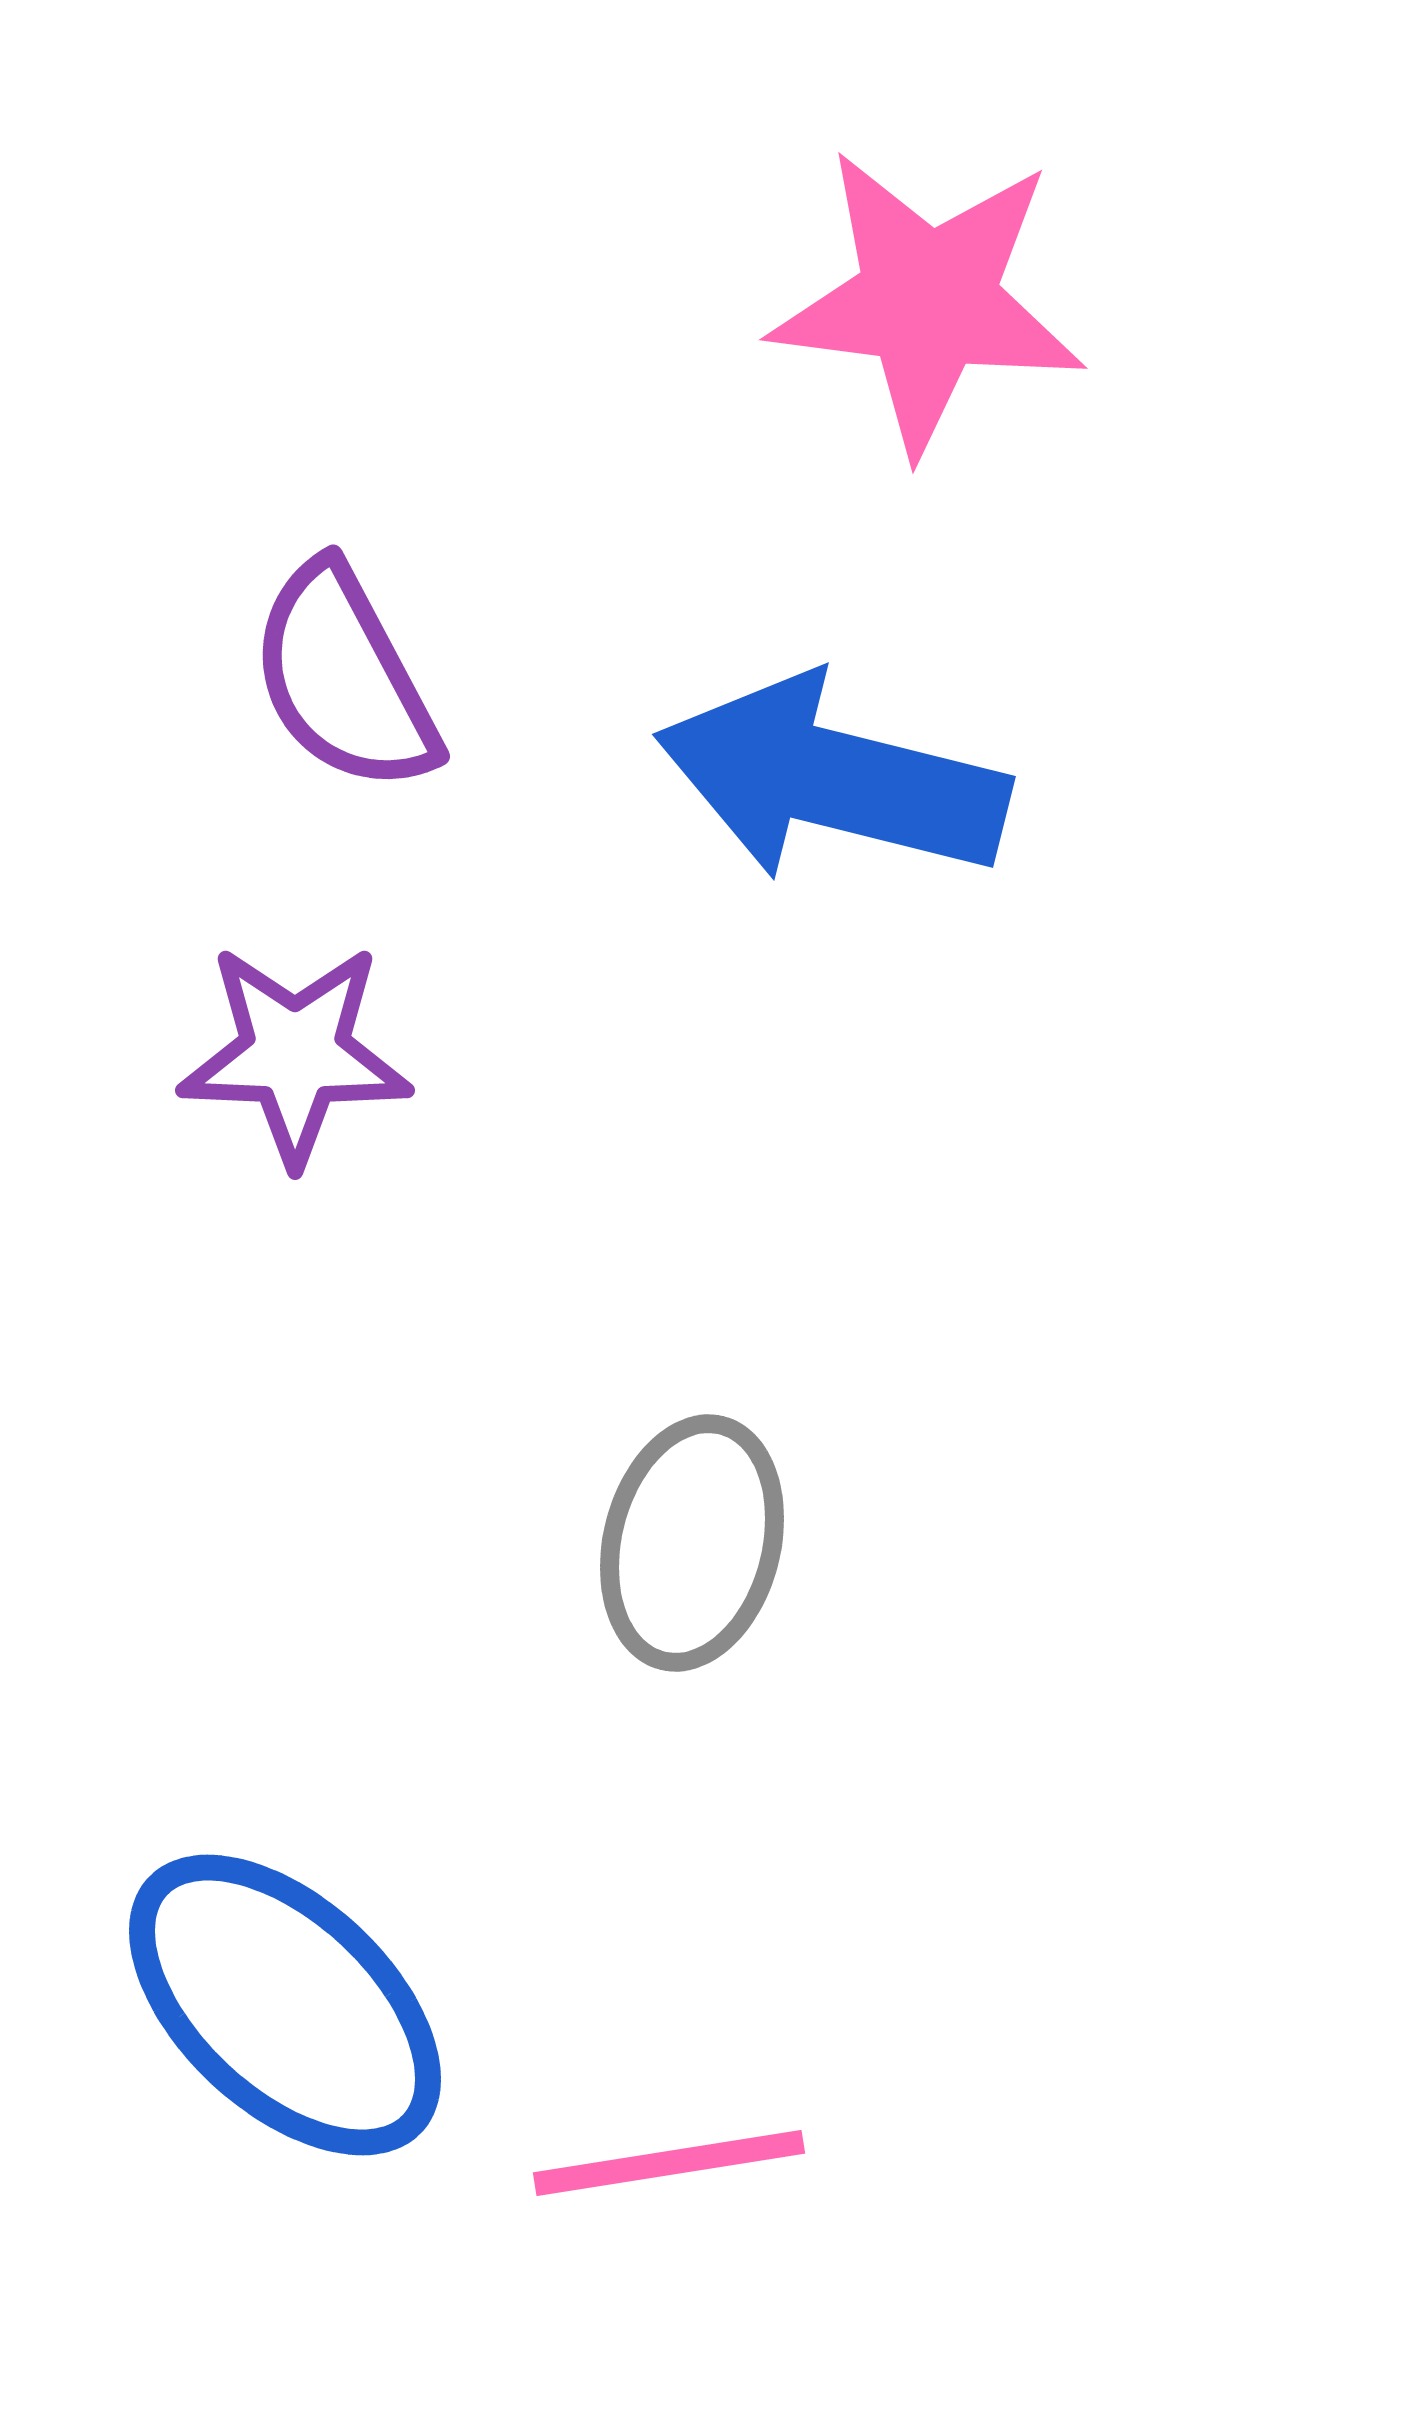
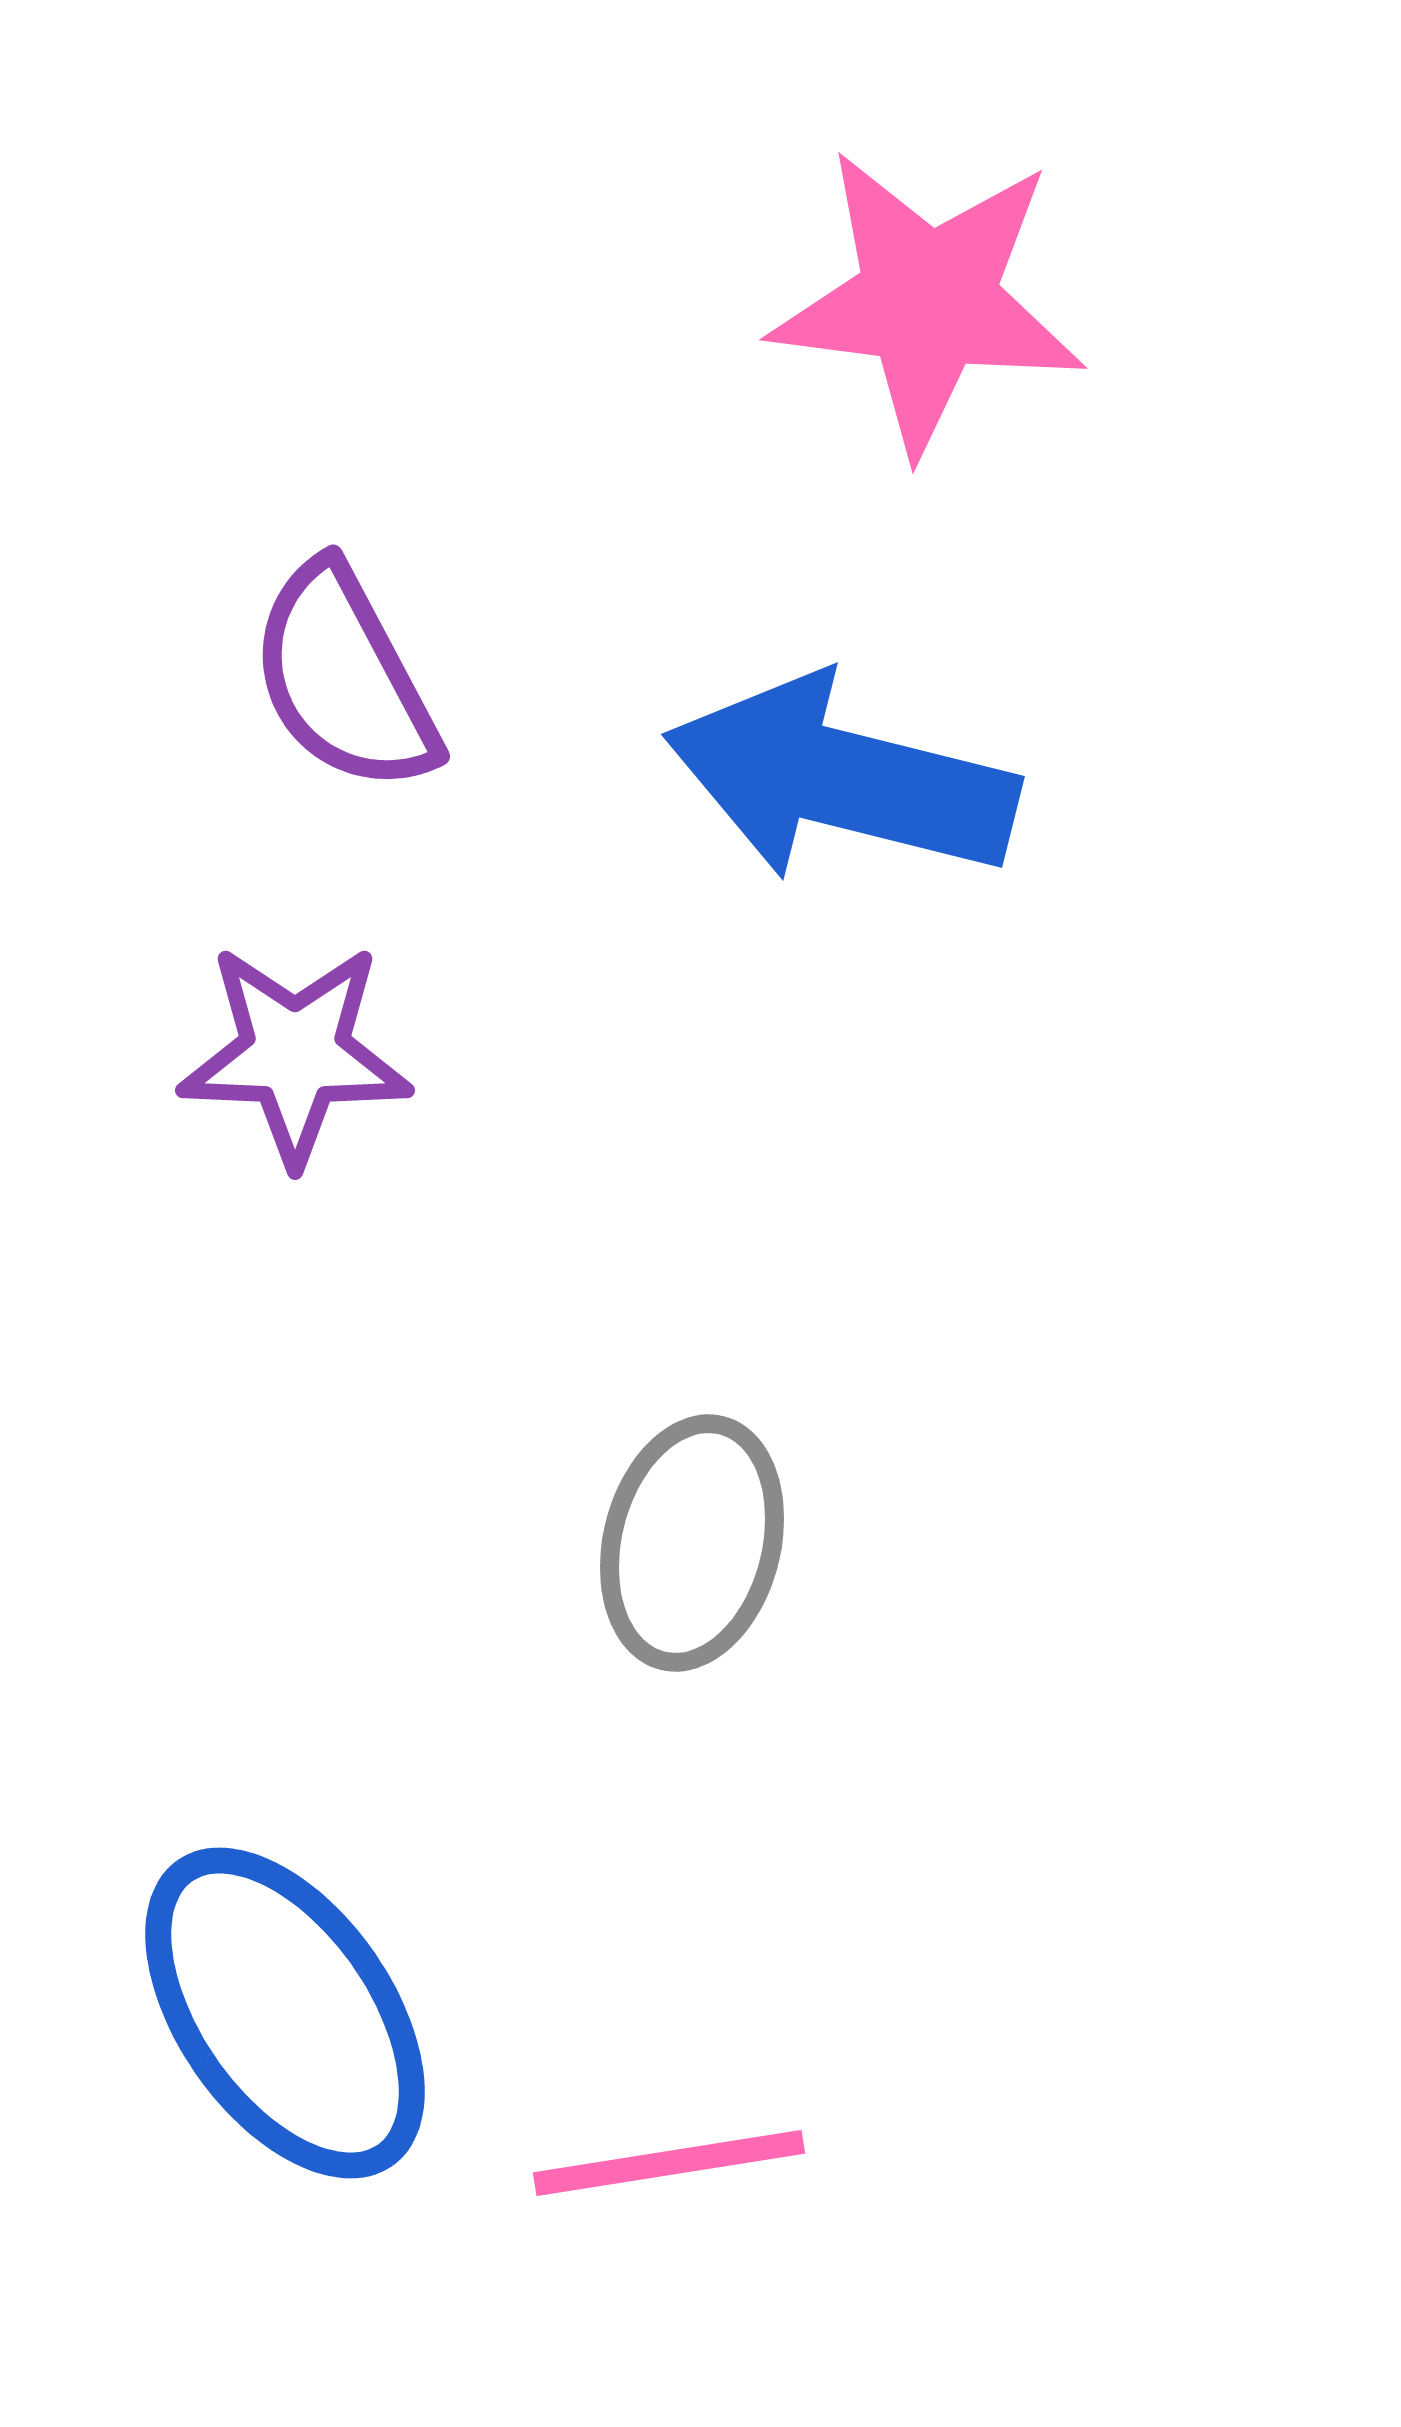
blue arrow: moved 9 px right
blue ellipse: moved 8 px down; rotated 12 degrees clockwise
